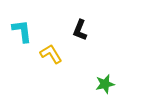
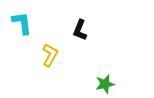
cyan L-shape: moved 8 px up
yellow L-shape: moved 1 px left, 1 px down; rotated 60 degrees clockwise
